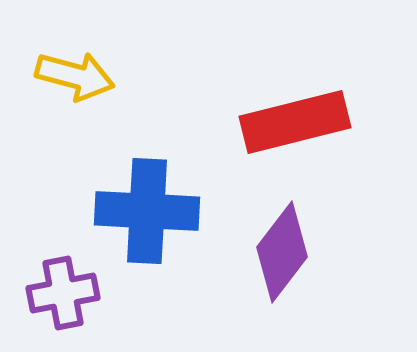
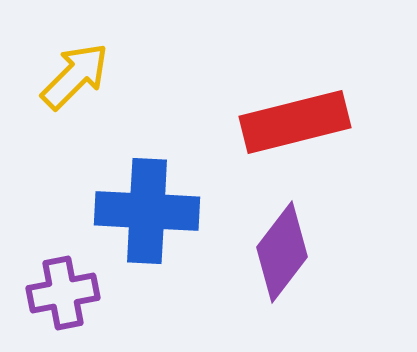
yellow arrow: rotated 60 degrees counterclockwise
